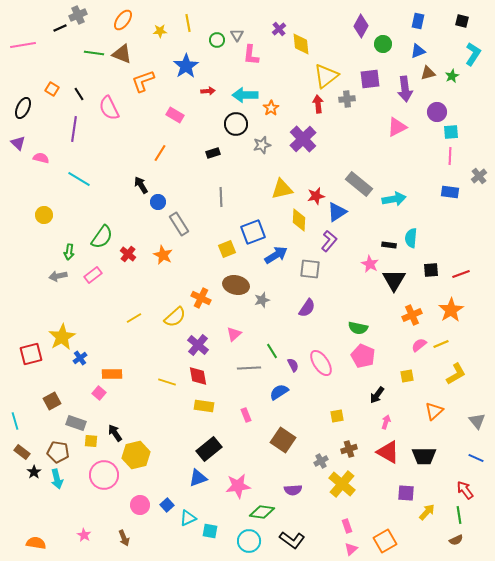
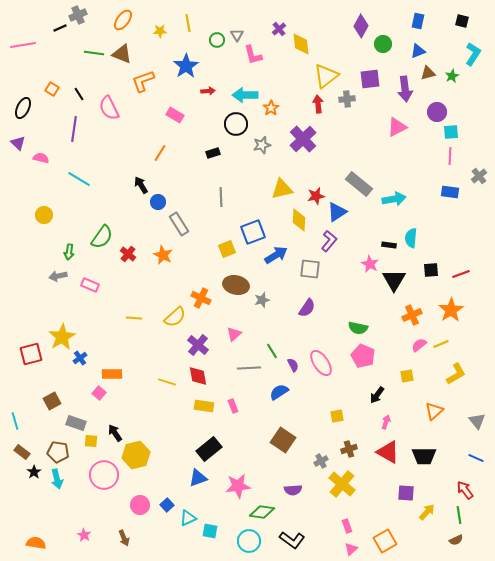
pink L-shape at (251, 55): moved 2 px right; rotated 20 degrees counterclockwise
pink rectangle at (93, 275): moved 3 px left, 10 px down; rotated 60 degrees clockwise
yellow line at (134, 318): rotated 35 degrees clockwise
pink rectangle at (246, 415): moved 13 px left, 9 px up
